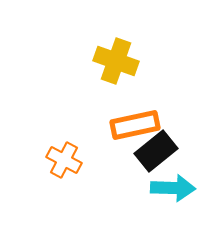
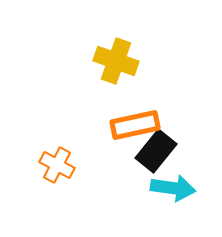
black rectangle: rotated 12 degrees counterclockwise
orange cross: moved 7 px left, 5 px down
cyan arrow: rotated 6 degrees clockwise
